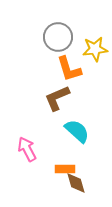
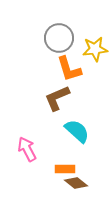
gray circle: moved 1 px right, 1 px down
brown diamond: rotated 35 degrees counterclockwise
